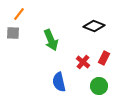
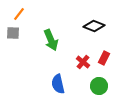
blue semicircle: moved 1 px left, 2 px down
